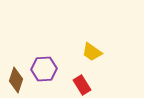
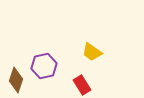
purple hexagon: moved 3 px up; rotated 10 degrees counterclockwise
